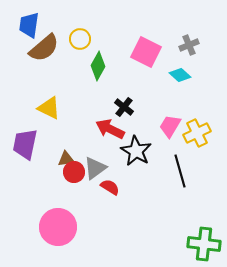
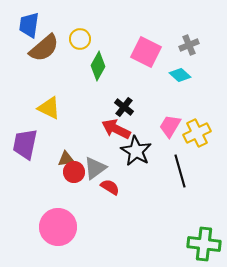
red arrow: moved 6 px right
